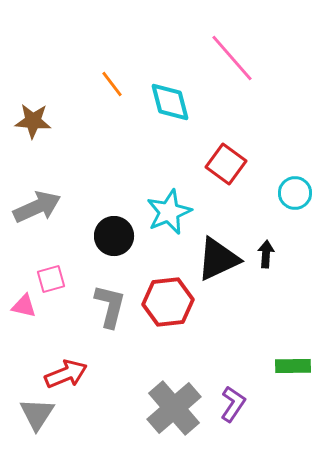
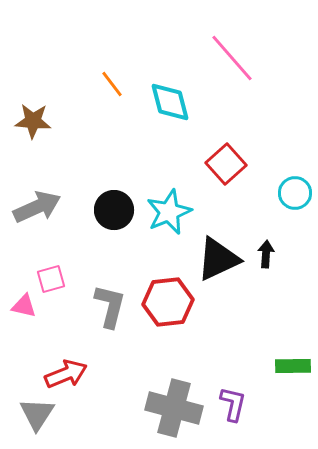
red square: rotated 12 degrees clockwise
black circle: moved 26 px up
purple L-shape: rotated 21 degrees counterclockwise
gray cross: rotated 34 degrees counterclockwise
